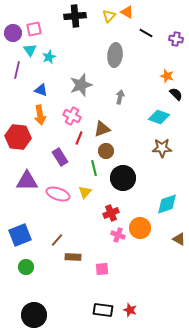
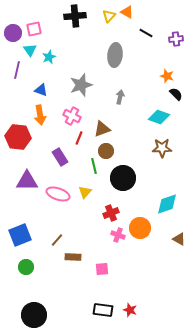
purple cross at (176, 39): rotated 16 degrees counterclockwise
green line at (94, 168): moved 2 px up
